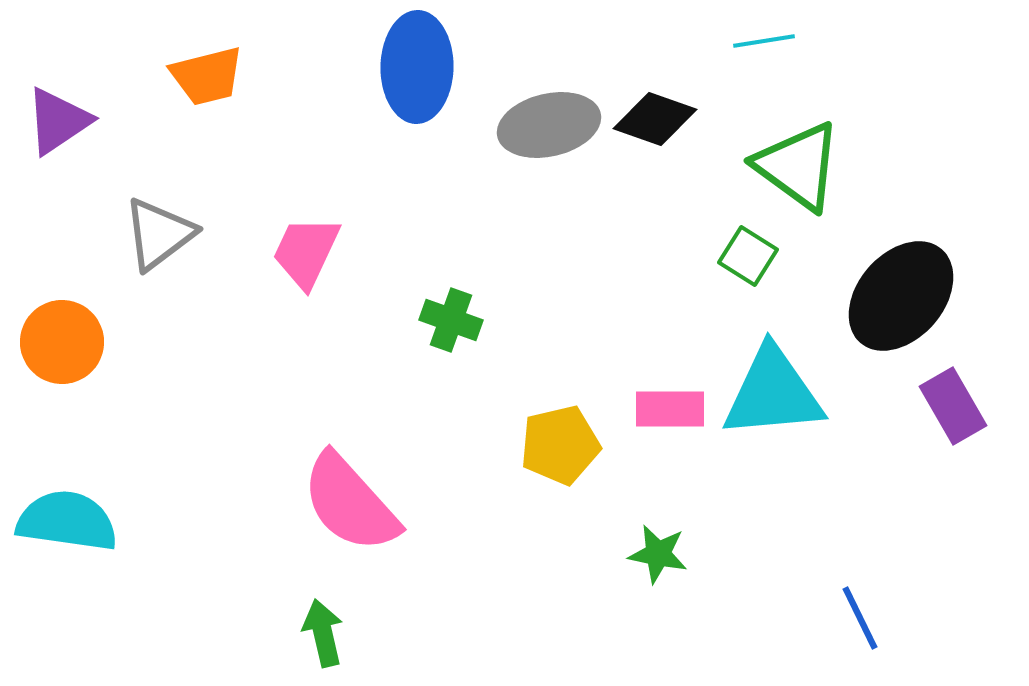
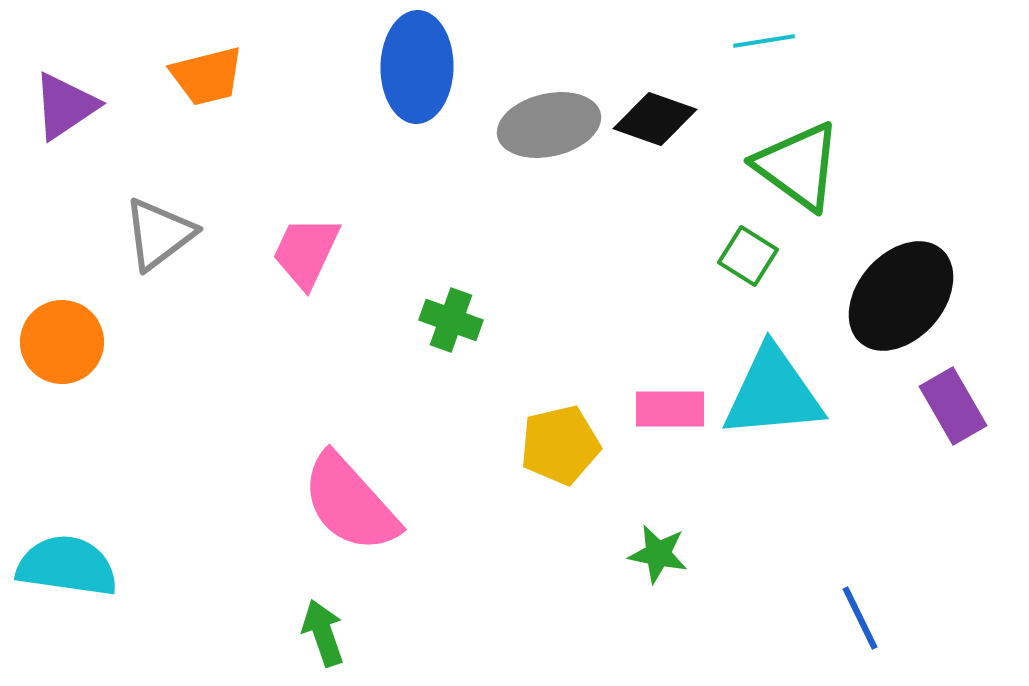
purple triangle: moved 7 px right, 15 px up
cyan semicircle: moved 45 px down
green arrow: rotated 6 degrees counterclockwise
